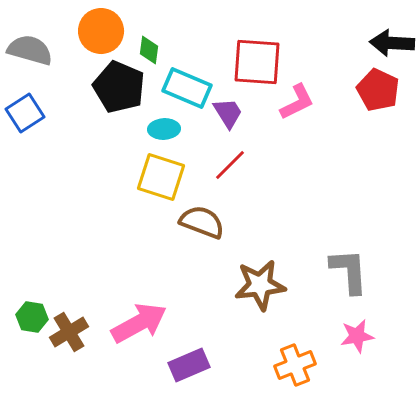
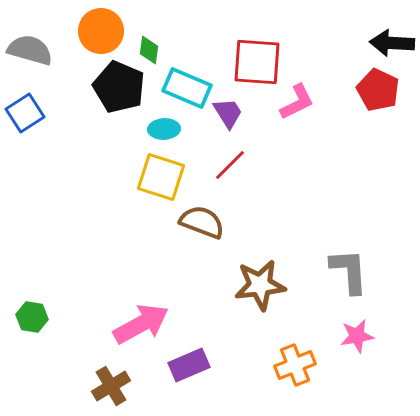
pink arrow: moved 2 px right, 1 px down
brown cross: moved 42 px right, 54 px down
